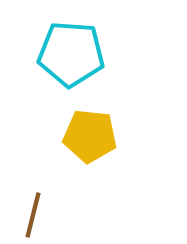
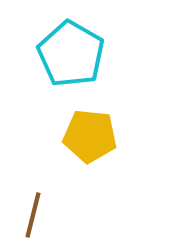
cyan pentagon: rotated 26 degrees clockwise
